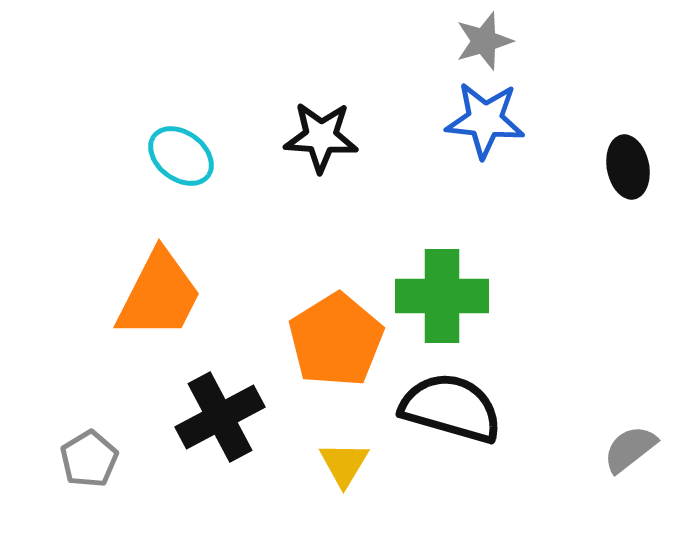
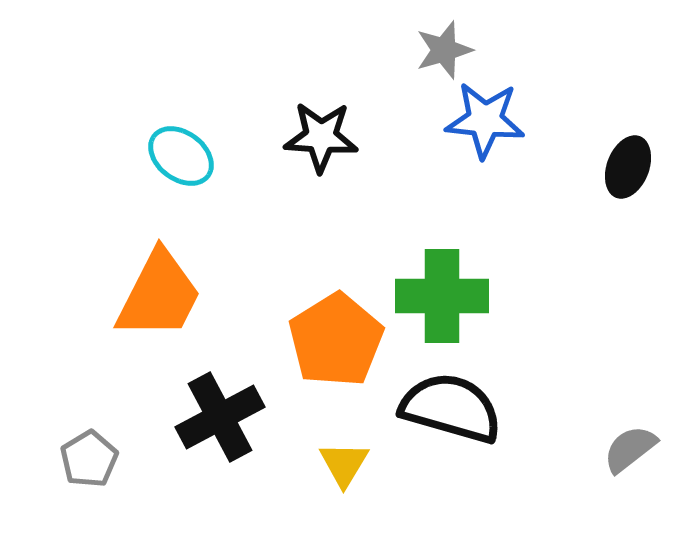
gray star: moved 40 px left, 9 px down
black ellipse: rotated 32 degrees clockwise
